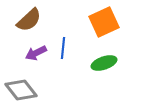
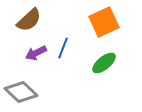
blue line: rotated 15 degrees clockwise
green ellipse: rotated 20 degrees counterclockwise
gray diamond: moved 2 px down; rotated 8 degrees counterclockwise
